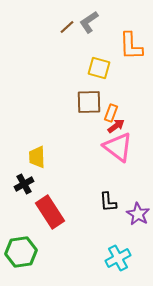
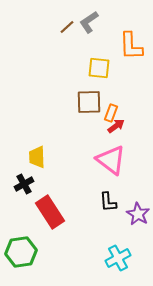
yellow square: rotated 10 degrees counterclockwise
pink triangle: moved 7 px left, 13 px down
